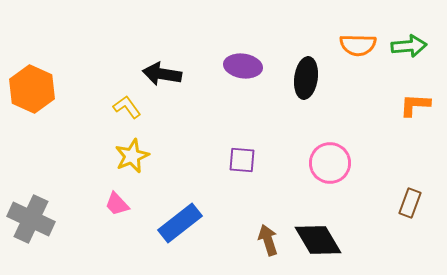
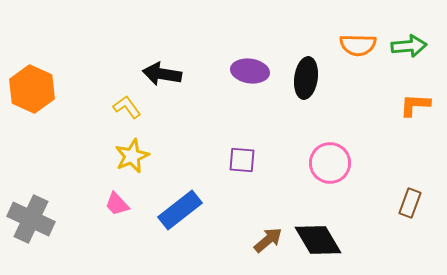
purple ellipse: moved 7 px right, 5 px down
blue rectangle: moved 13 px up
brown arrow: rotated 68 degrees clockwise
